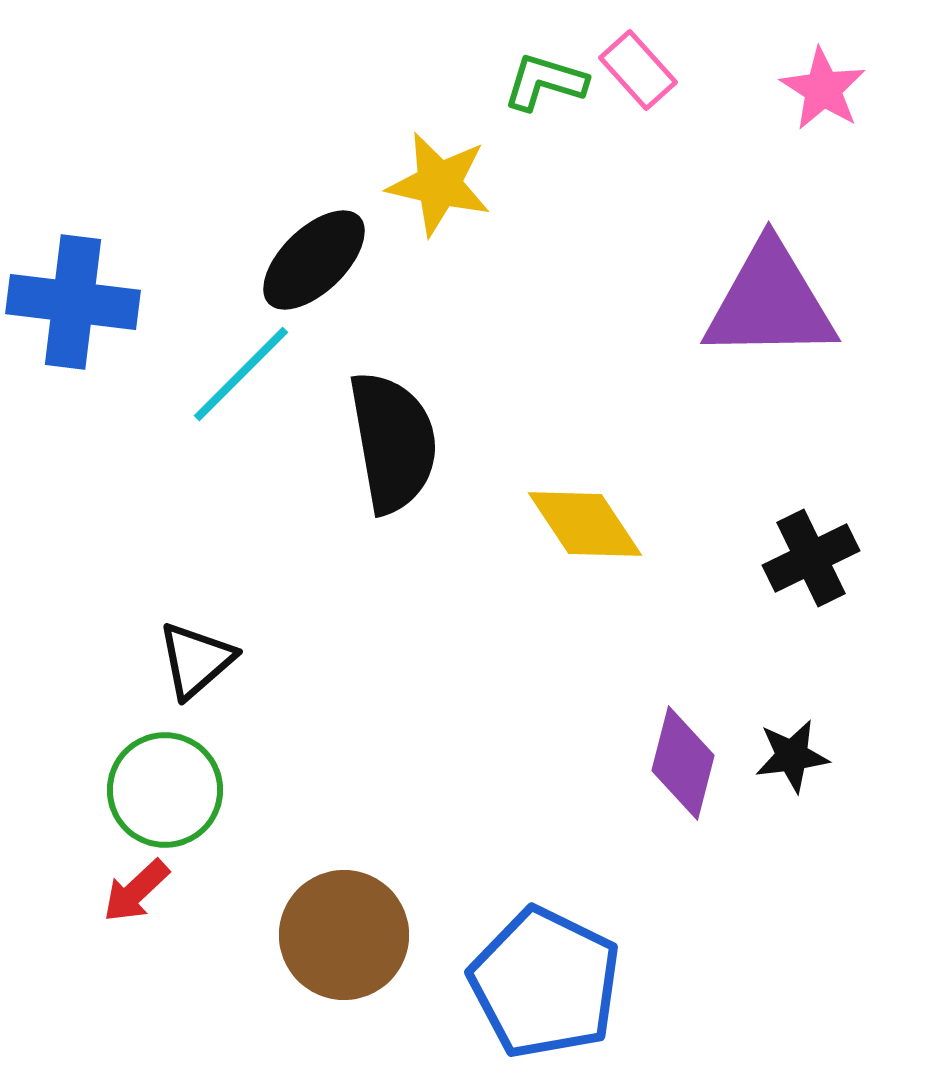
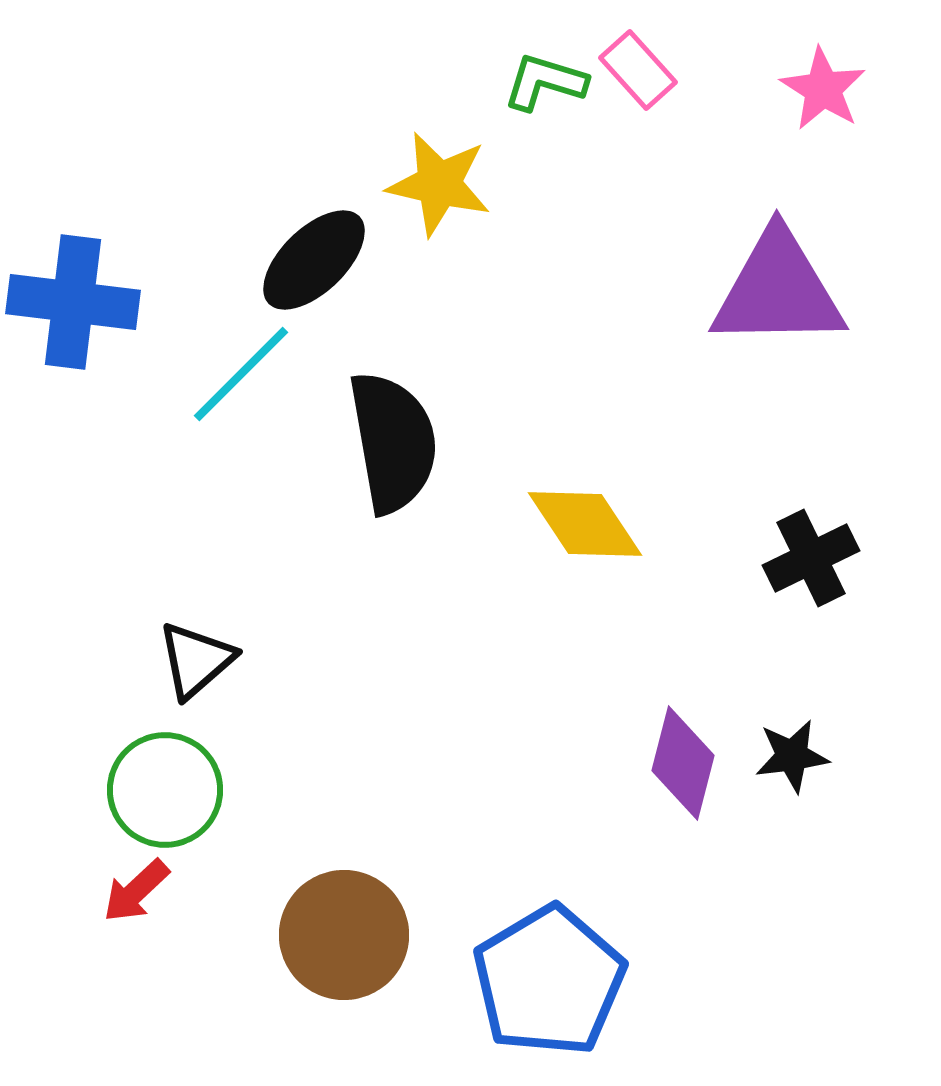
purple triangle: moved 8 px right, 12 px up
blue pentagon: moved 4 px right, 2 px up; rotated 15 degrees clockwise
